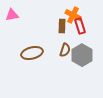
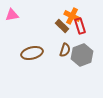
orange cross: moved 1 px left, 1 px down
brown rectangle: rotated 48 degrees counterclockwise
gray hexagon: rotated 10 degrees clockwise
